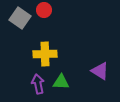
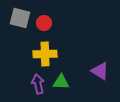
red circle: moved 13 px down
gray square: rotated 20 degrees counterclockwise
